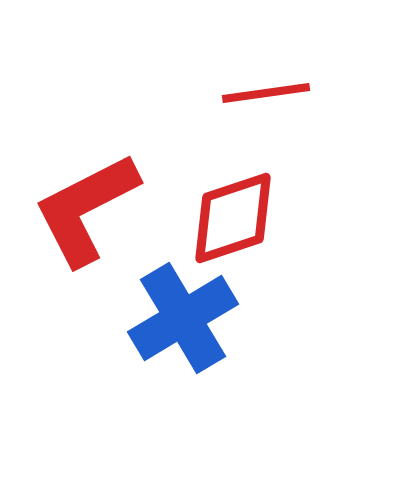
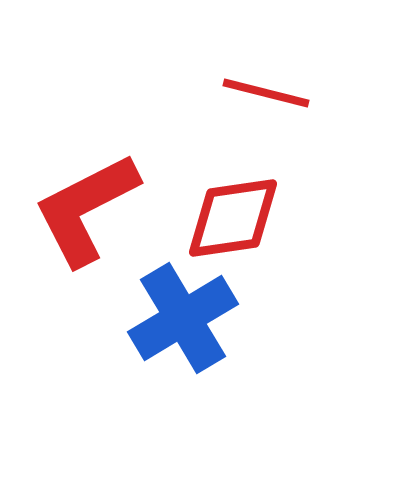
red line: rotated 22 degrees clockwise
red diamond: rotated 10 degrees clockwise
